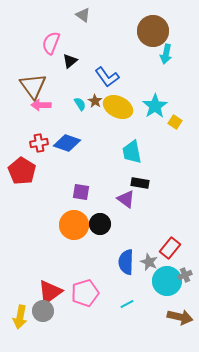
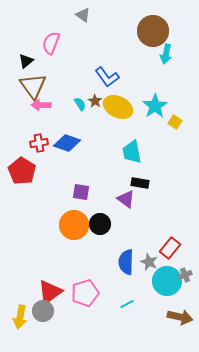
black triangle: moved 44 px left
